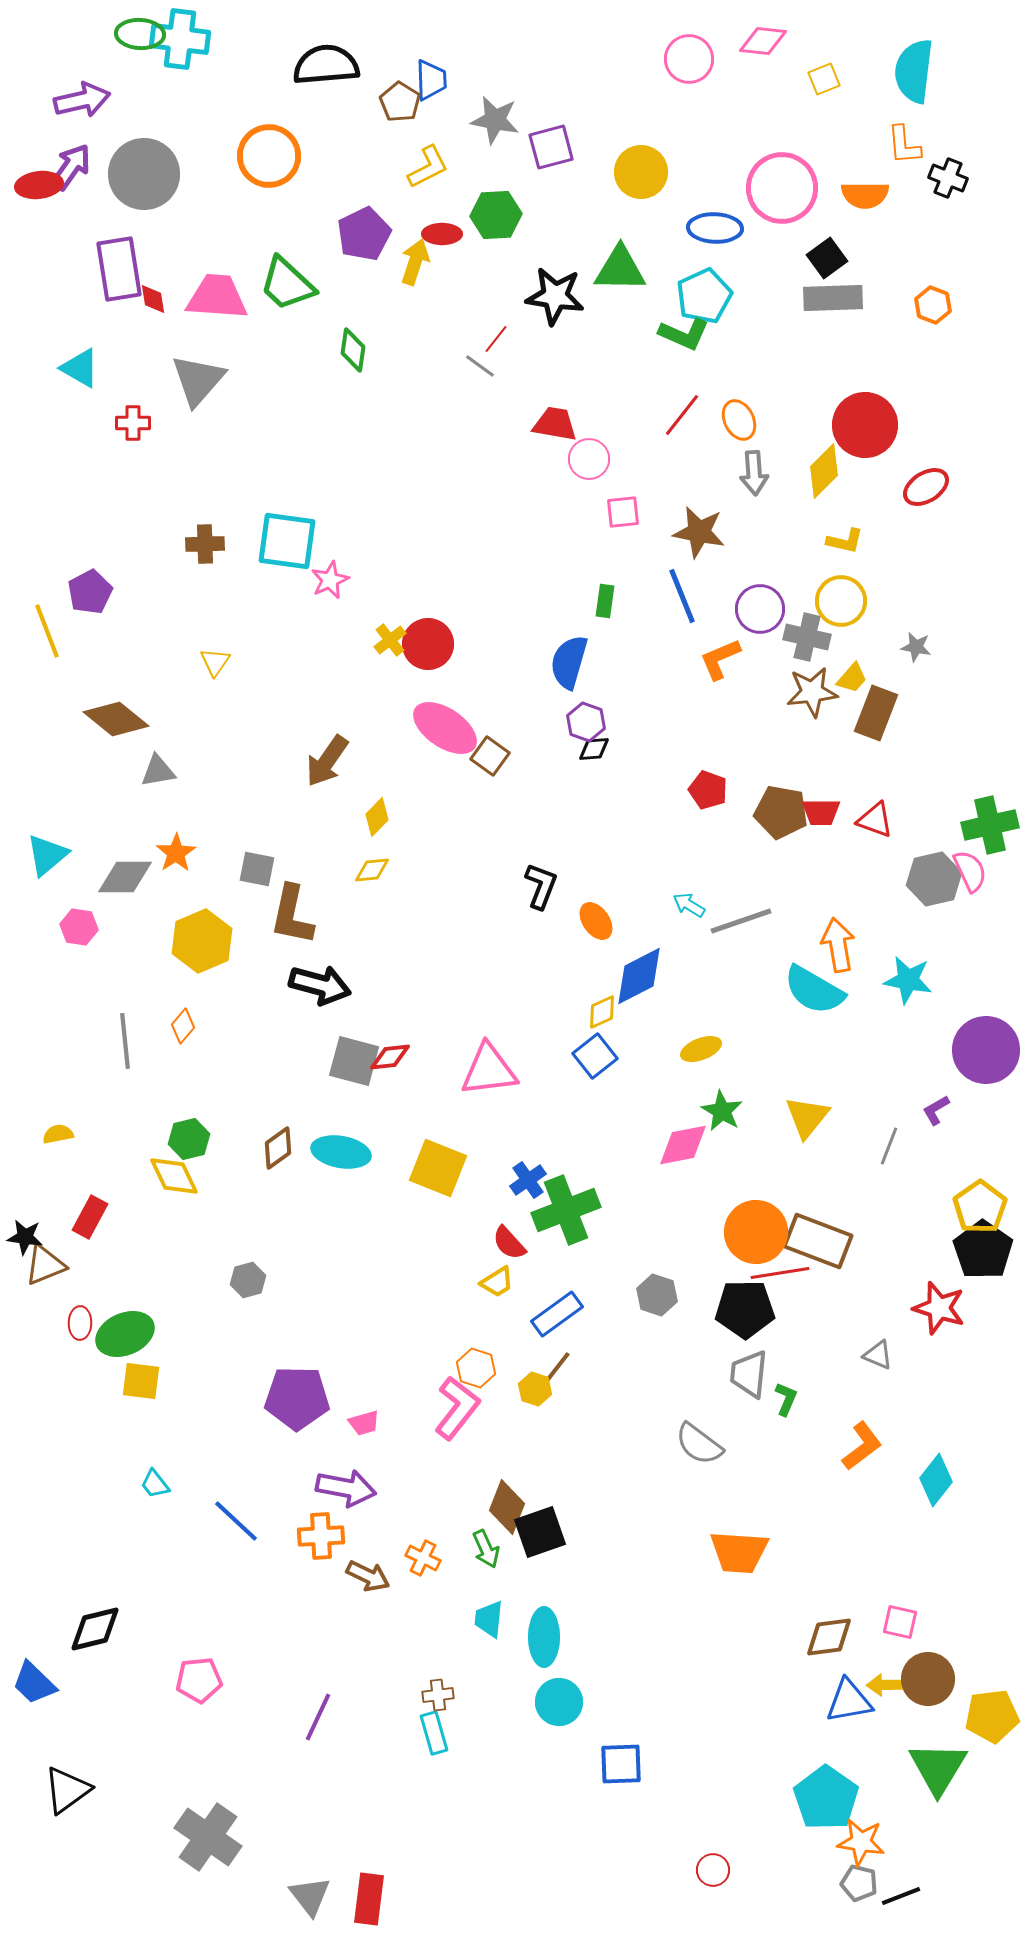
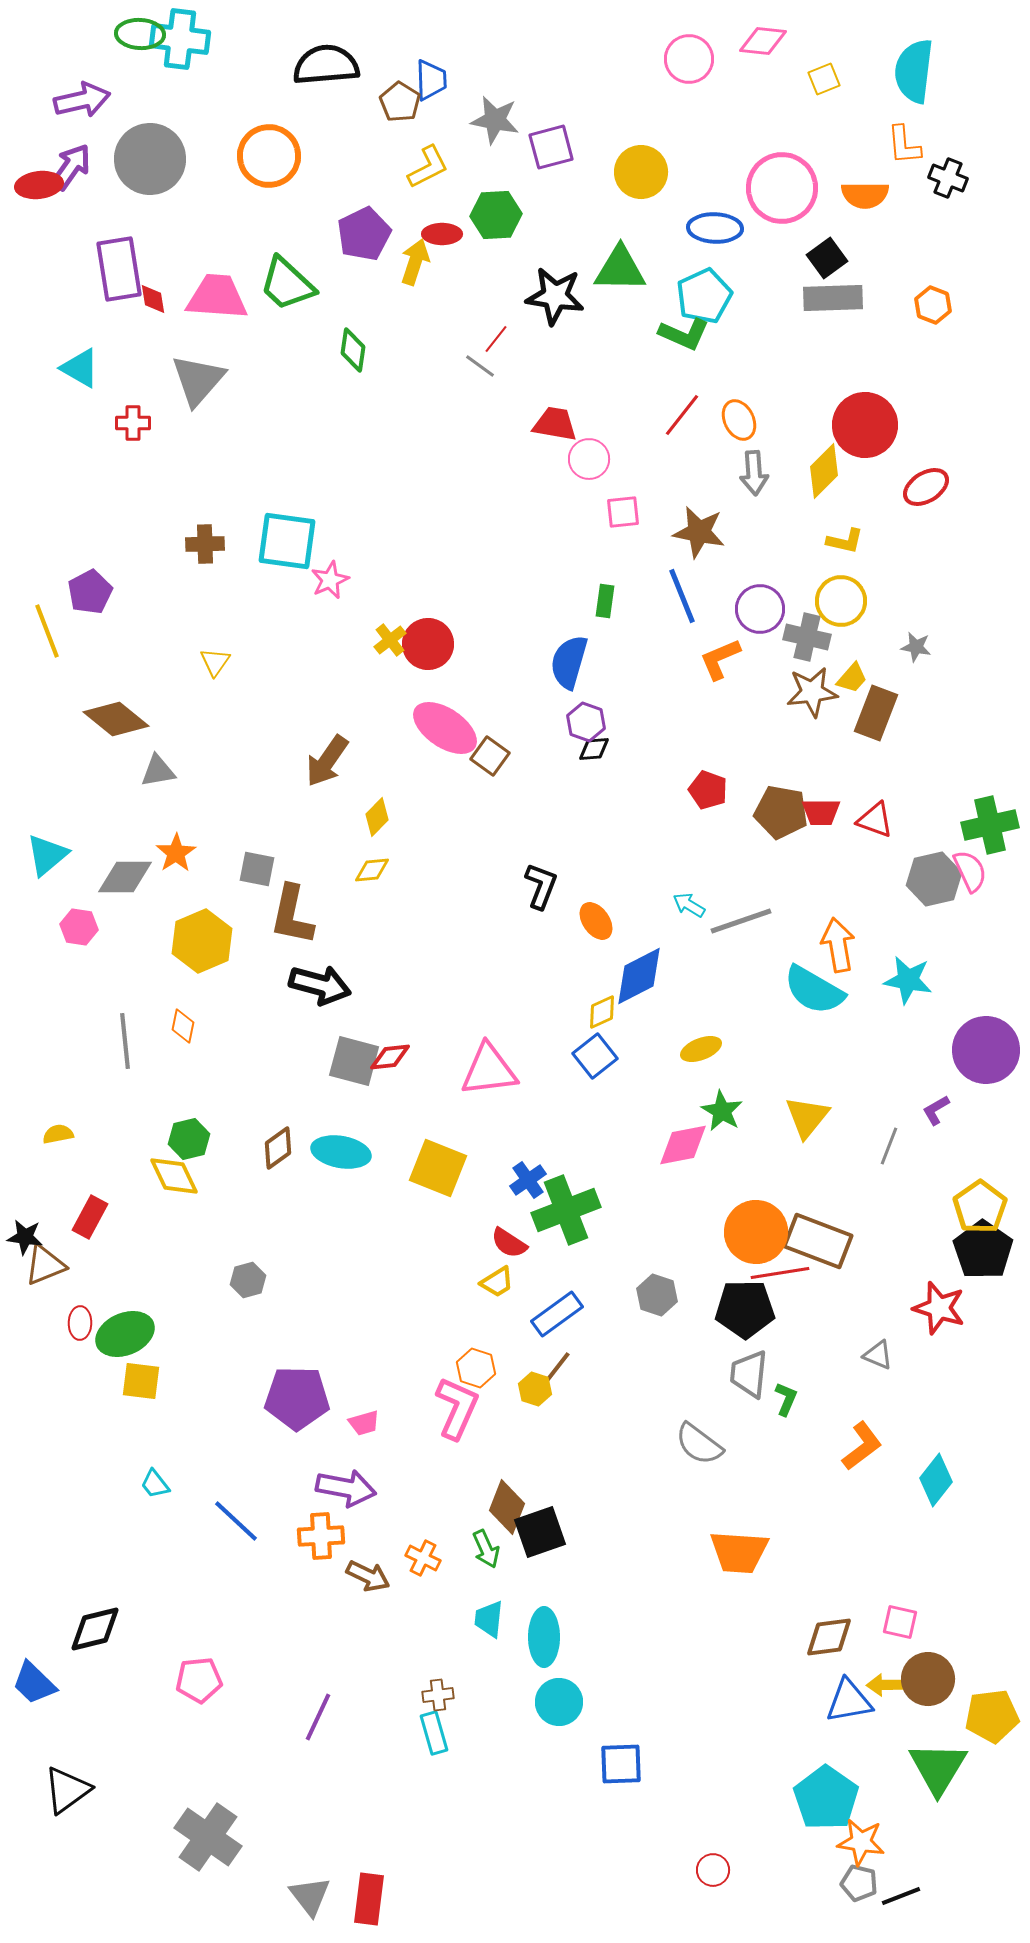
gray circle at (144, 174): moved 6 px right, 15 px up
orange diamond at (183, 1026): rotated 28 degrees counterclockwise
red semicircle at (509, 1243): rotated 15 degrees counterclockwise
pink L-shape at (457, 1408): rotated 14 degrees counterclockwise
